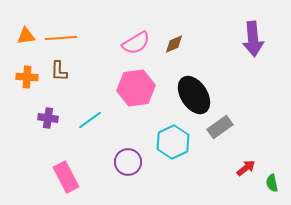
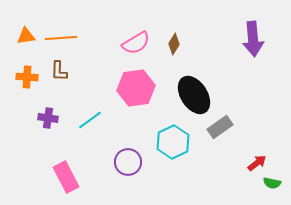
brown diamond: rotated 35 degrees counterclockwise
red arrow: moved 11 px right, 5 px up
green semicircle: rotated 66 degrees counterclockwise
